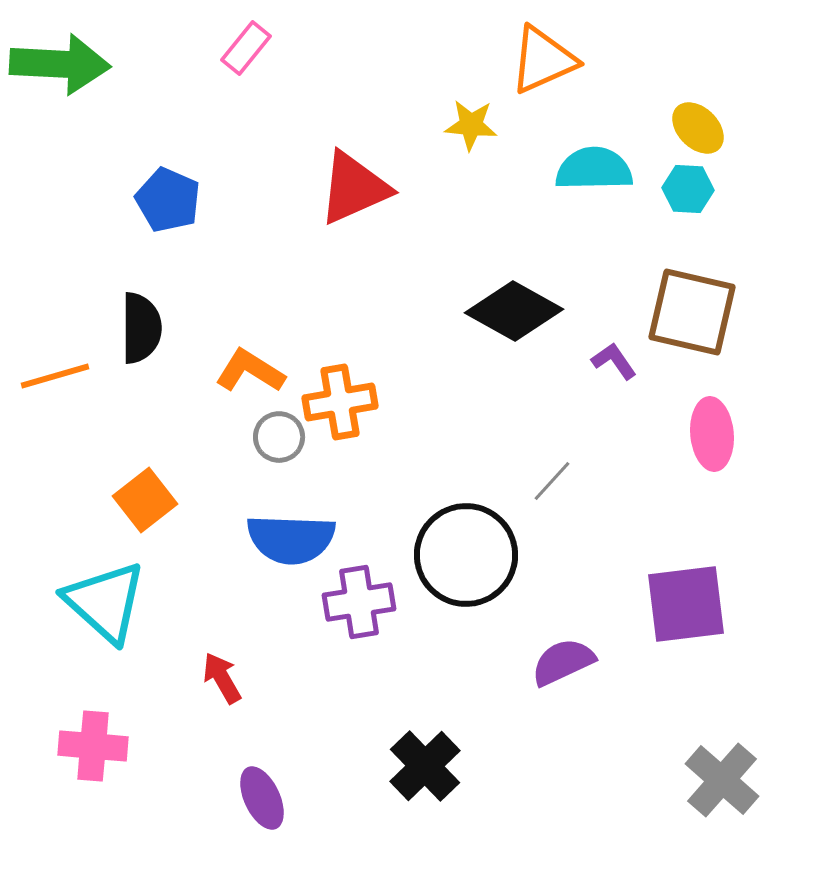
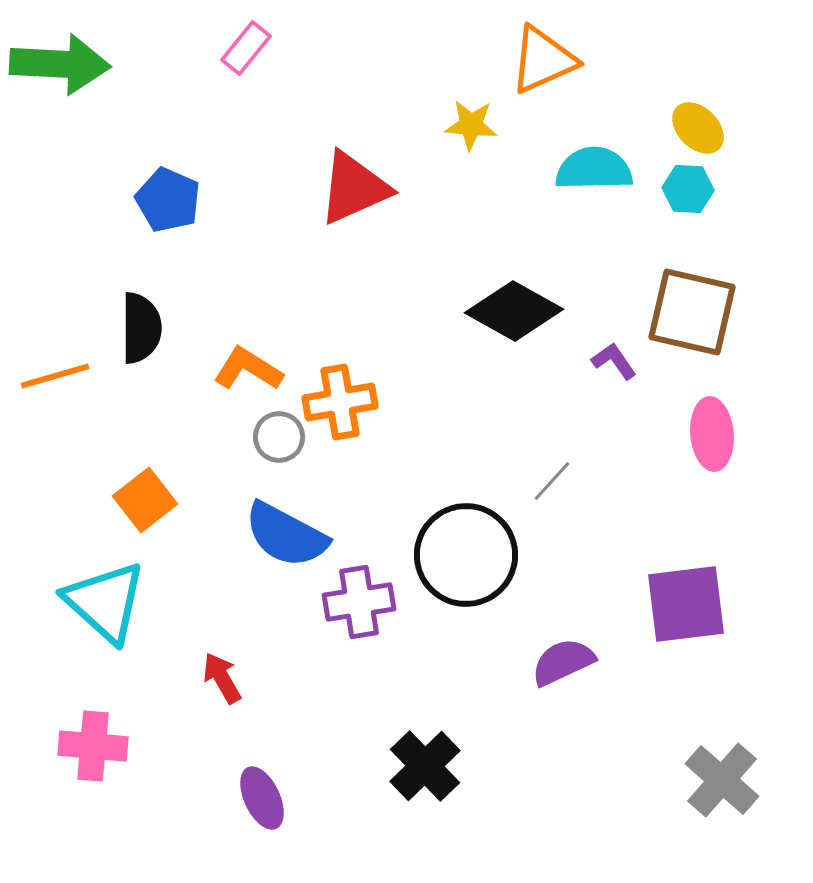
orange L-shape: moved 2 px left, 2 px up
blue semicircle: moved 5 px left, 4 px up; rotated 26 degrees clockwise
